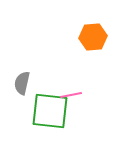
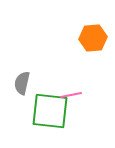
orange hexagon: moved 1 px down
